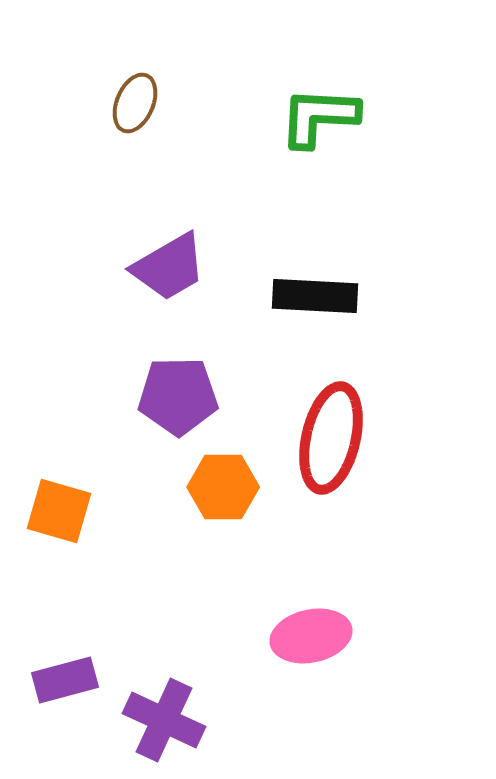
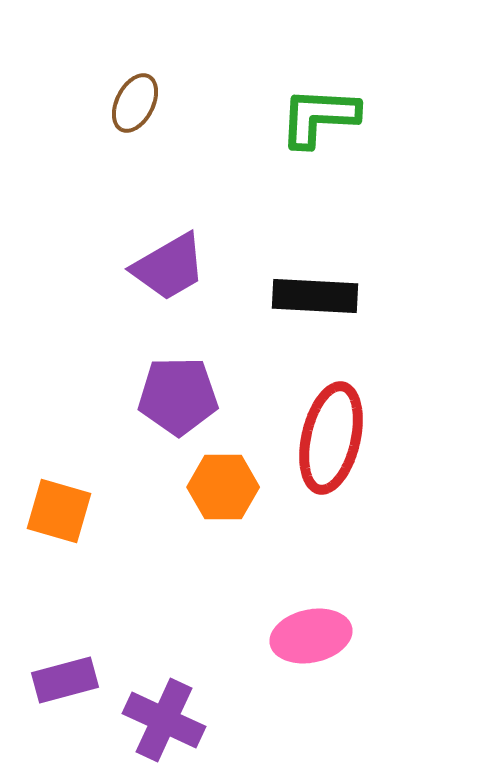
brown ellipse: rotated 4 degrees clockwise
